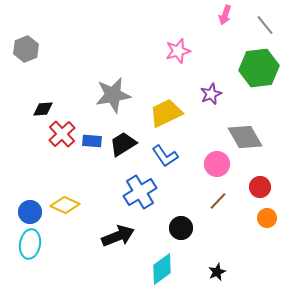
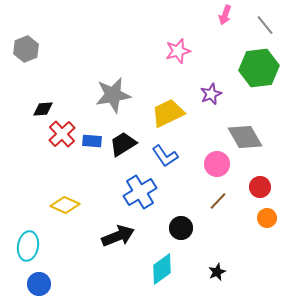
yellow trapezoid: moved 2 px right
blue circle: moved 9 px right, 72 px down
cyan ellipse: moved 2 px left, 2 px down
